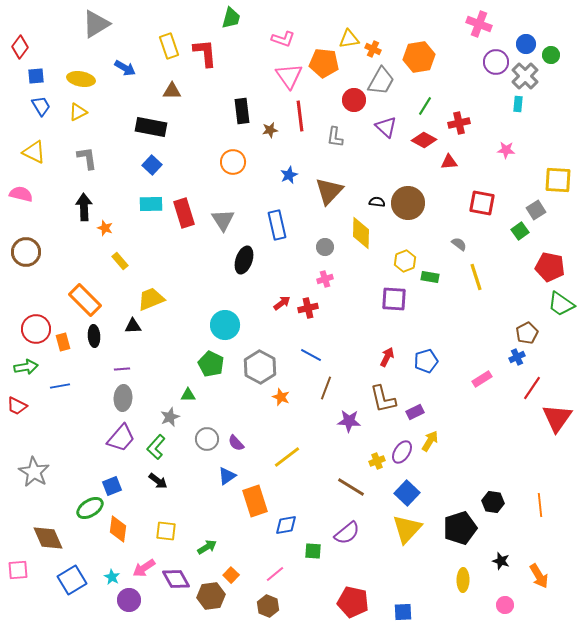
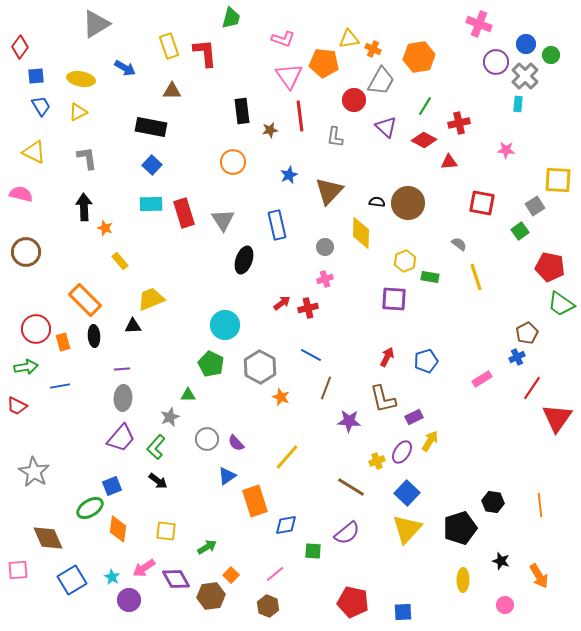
gray square at (536, 210): moved 1 px left, 4 px up
purple rectangle at (415, 412): moved 1 px left, 5 px down
yellow line at (287, 457): rotated 12 degrees counterclockwise
